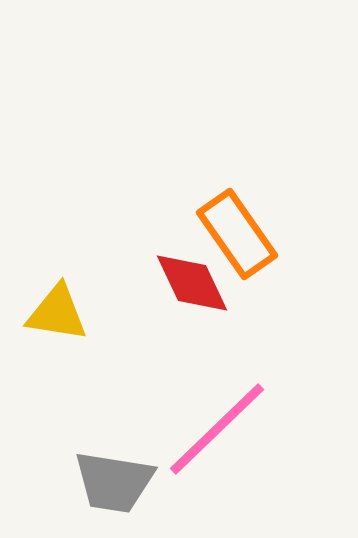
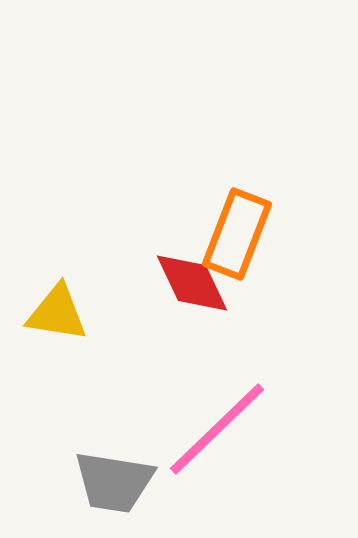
orange rectangle: rotated 56 degrees clockwise
